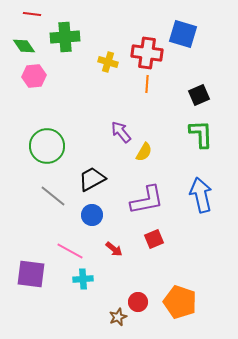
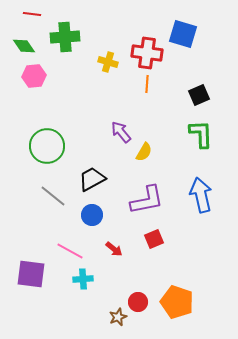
orange pentagon: moved 3 px left
